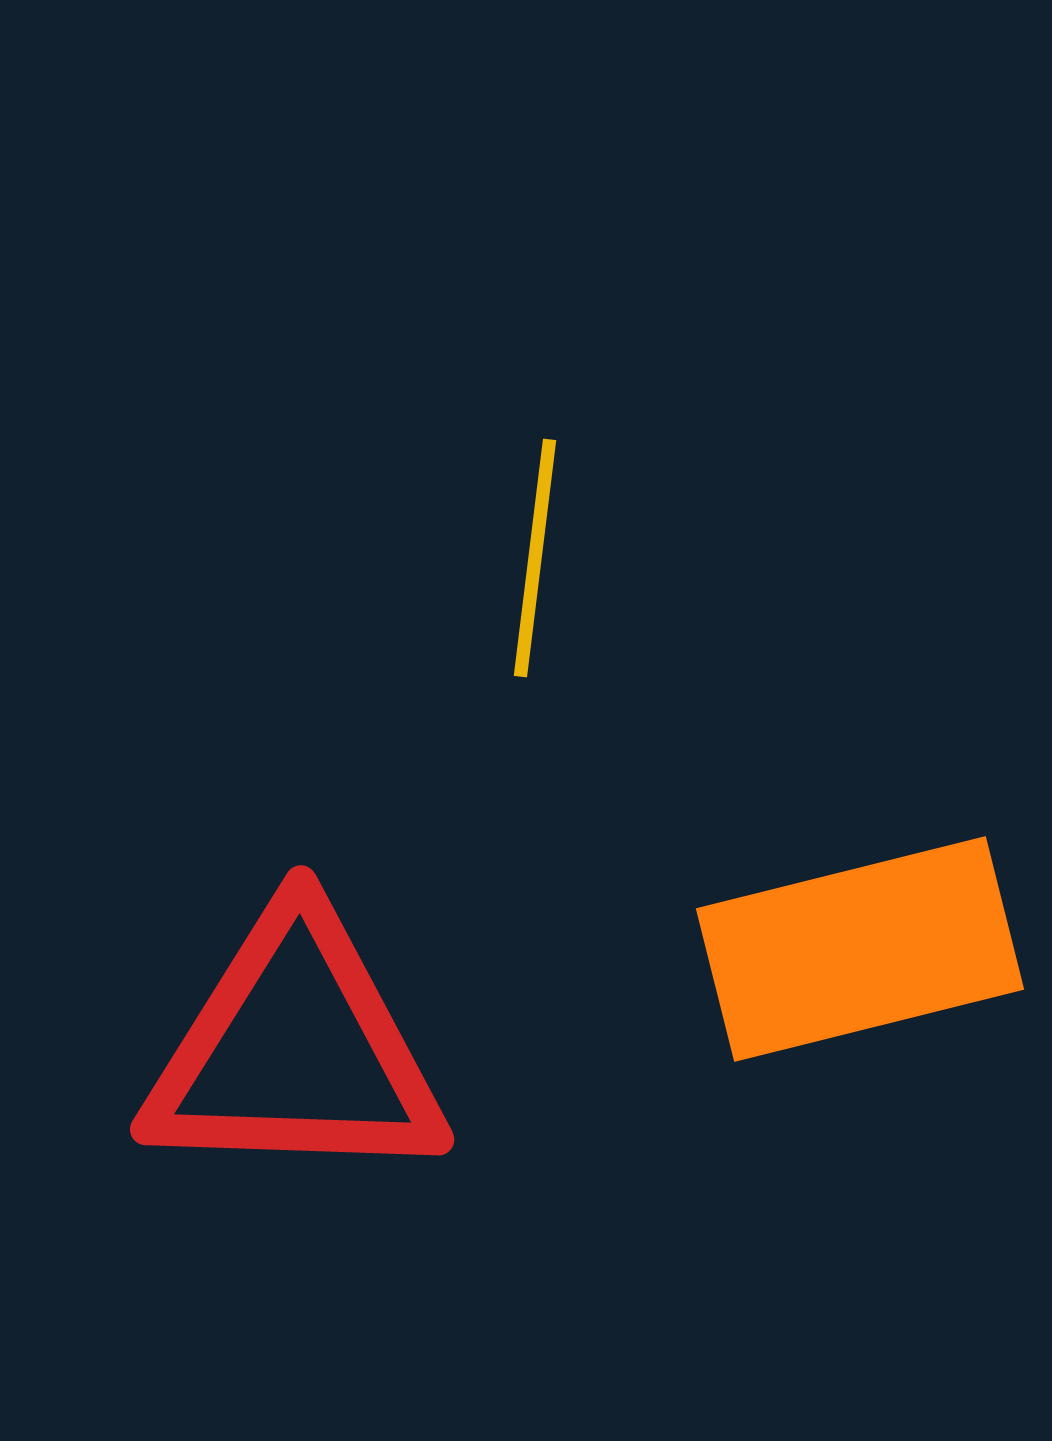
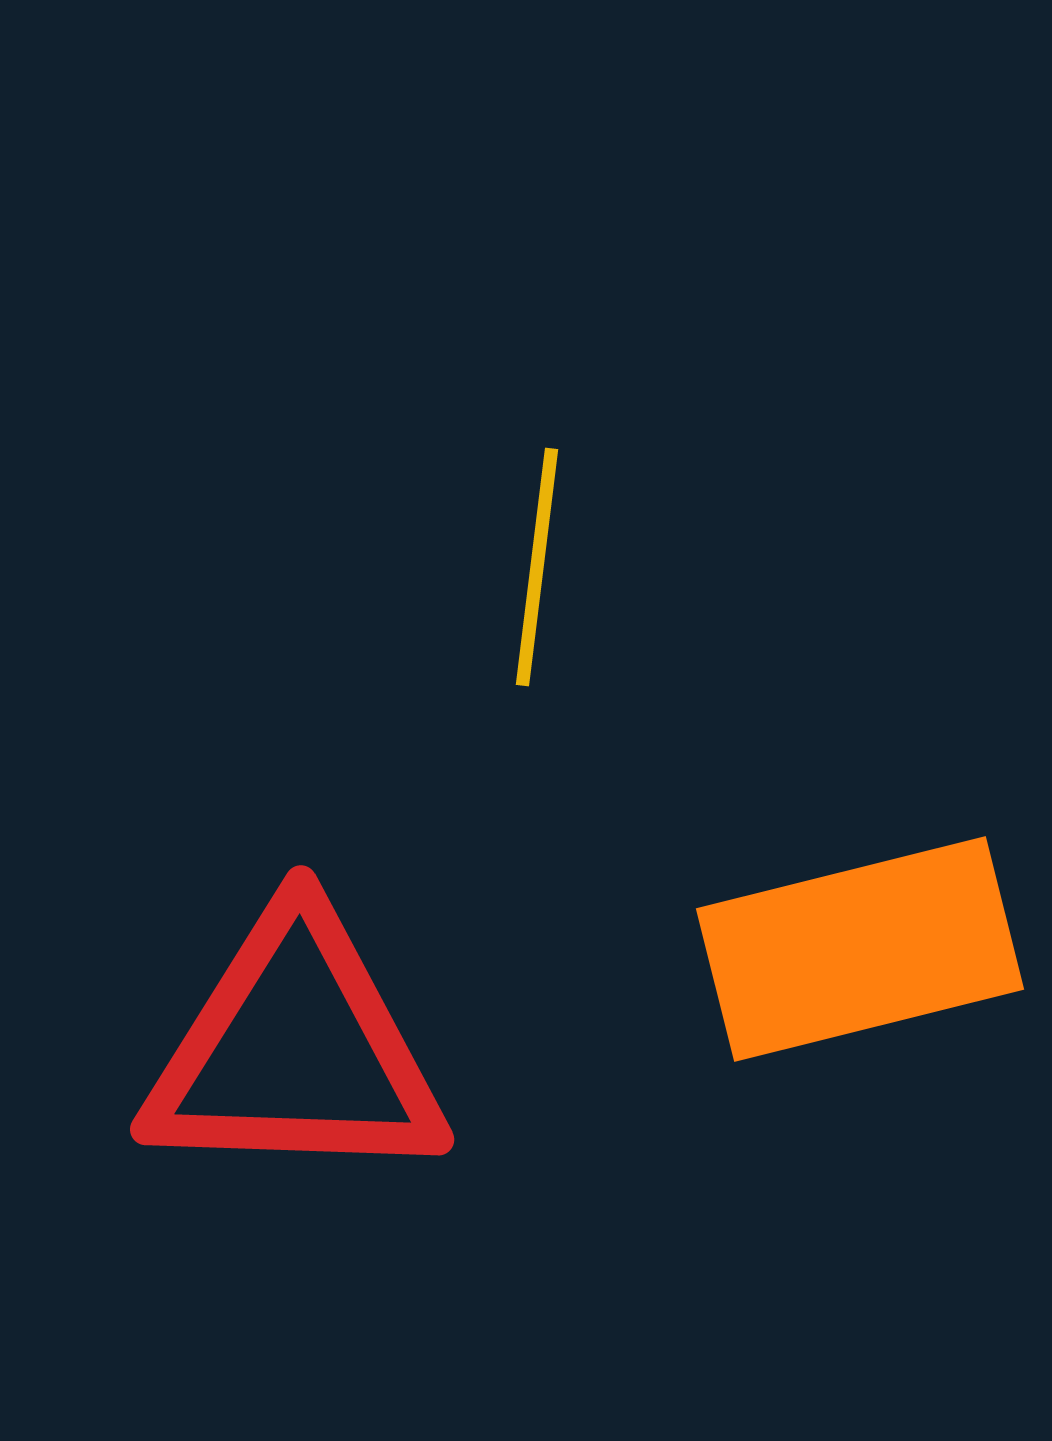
yellow line: moved 2 px right, 9 px down
